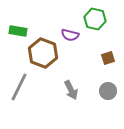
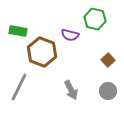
brown hexagon: moved 1 px left, 1 px up
brown square: moved 2 px down; rotated 24 degrees counterclockwise
